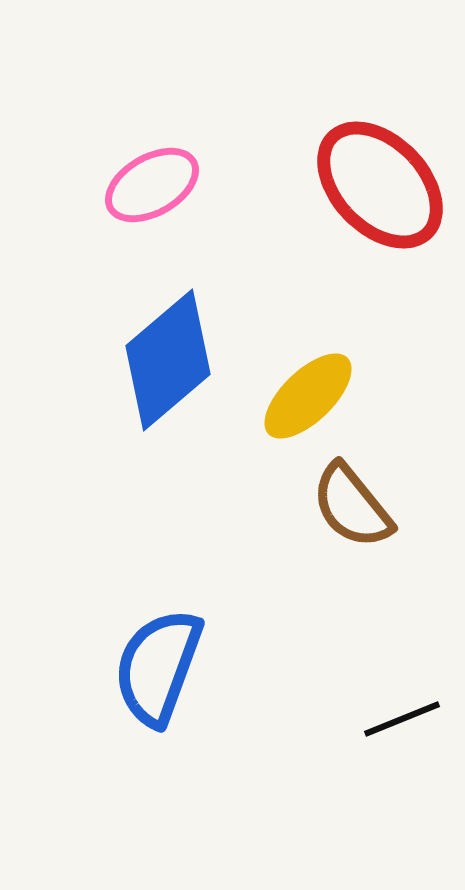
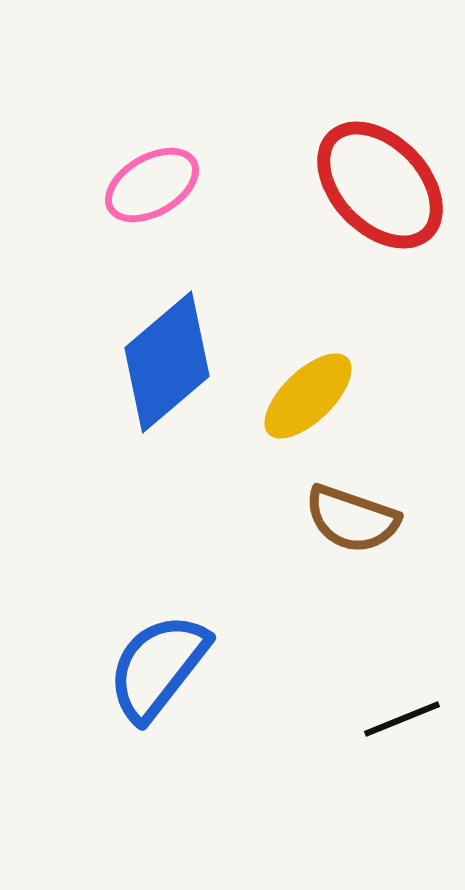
blue diamond: moved 1 px left, 2 px down
brown semicircle: moved 13 px down; rotated 32 degrees counterclockwise
blue semicircle: rotated 18 degrees clockwise
